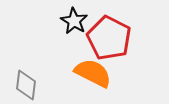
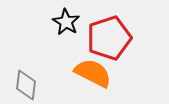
black star: moved 8 px left, 1 px down
red pentagon: rotated 27 degrees clockwise
